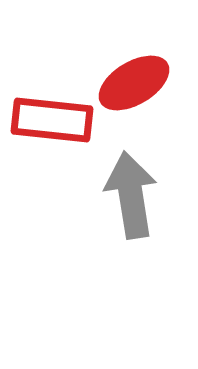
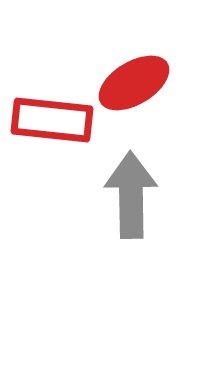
gray arrow: rotated 8 degrees clockwise
